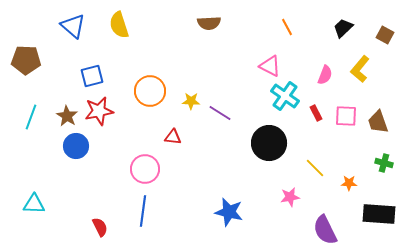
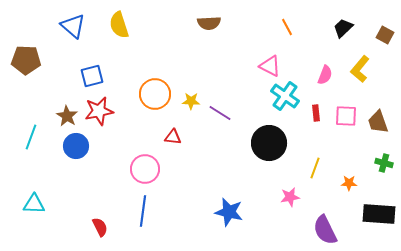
orange circle: moved 5 px right, 3 px down
red rectangle: rotated 21 degrees clockwise
cyan line: moved 20 px down
yellow line: rotated 65 degrees clockwise
